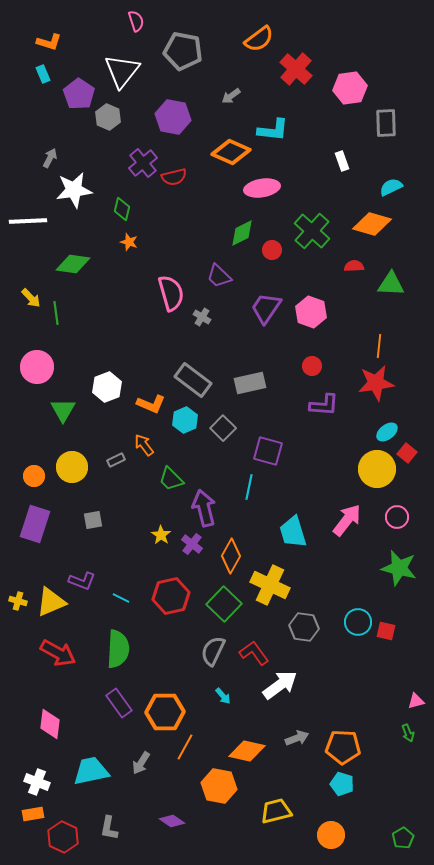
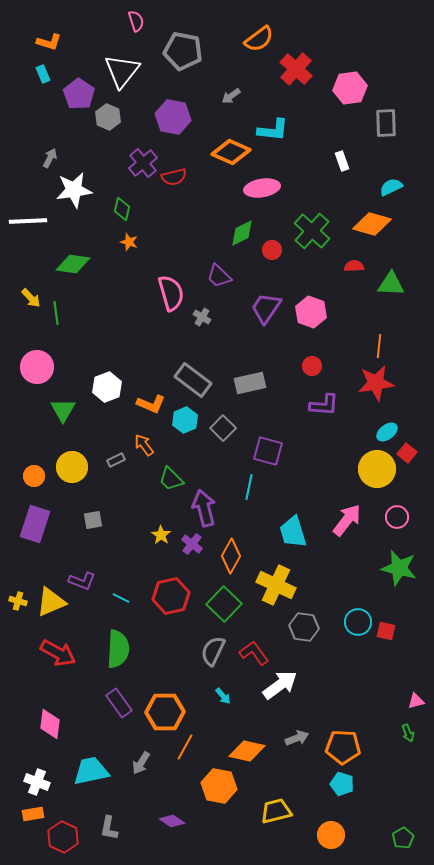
yellow cross at (270, 585): moved 6 px right
